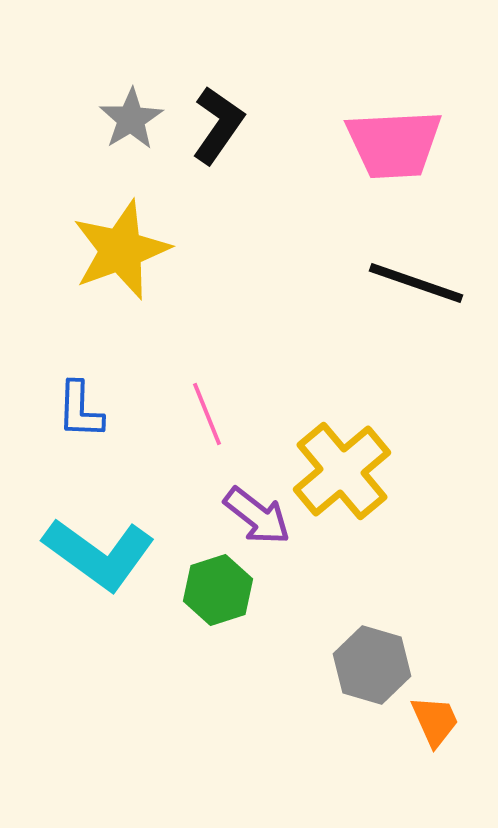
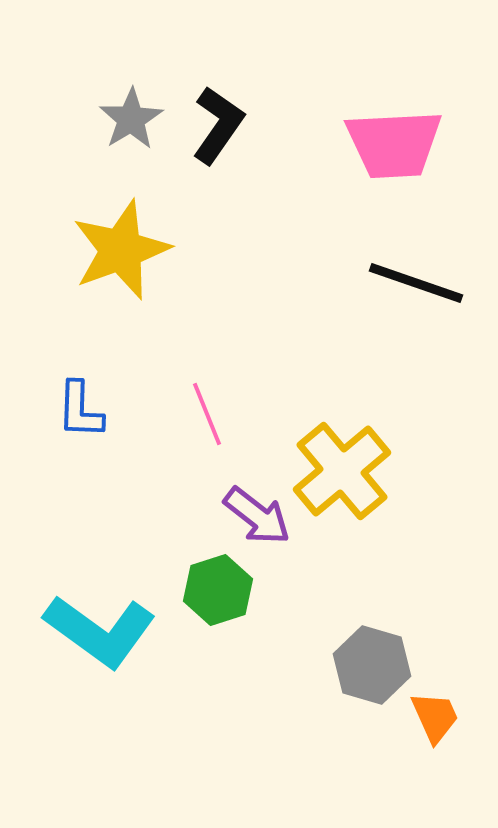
cyan L-shape: moved 1 px right, 77 px down
orange trapezoid: moved 4 px up
